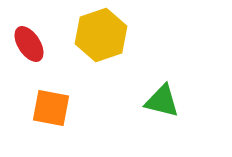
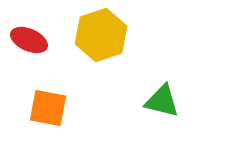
red ellipse: moved 4 px up; rotated 33 degrees counterclockwise
orange square: moved 3 px left
